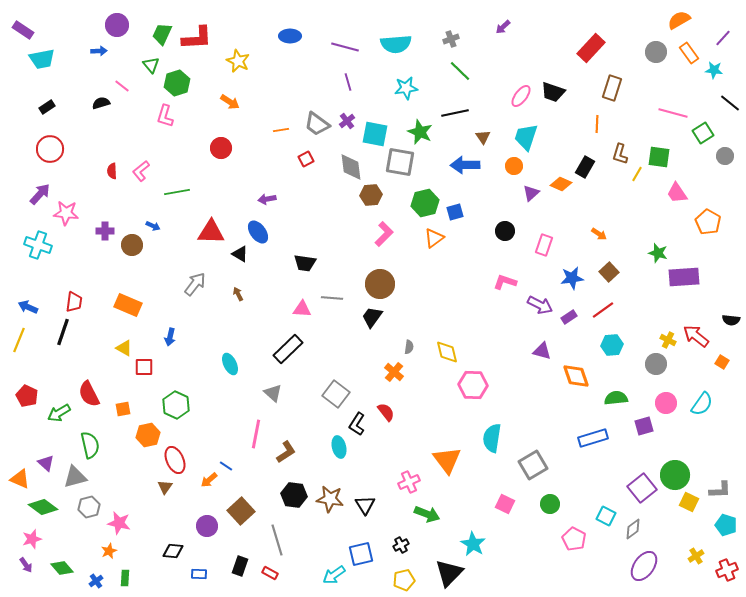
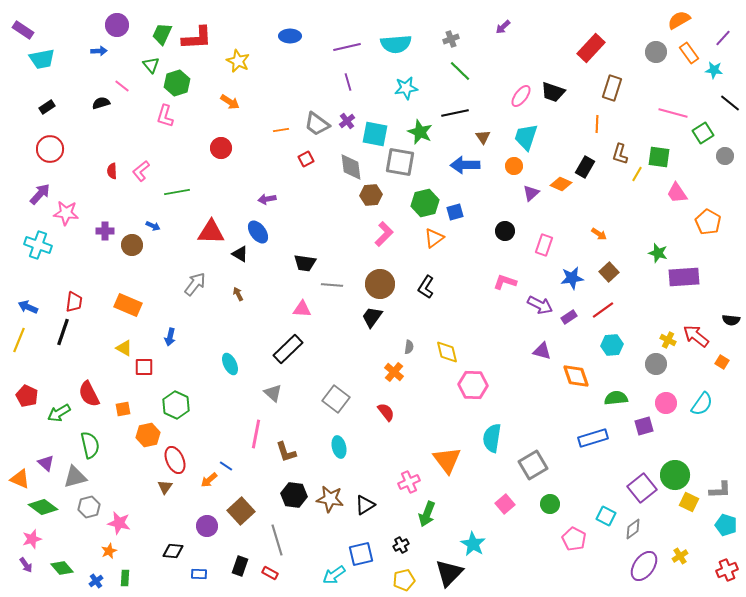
purple line at (345, 47): moved 2 px right; rotated 28 degrees counterclockwise
gray line at (332, 298): moved 13 px up
gray square at (336, 394): moved 5 px down
black L-shape at (357, 424): moved 69 px right, 137 px up
brown L-shape at (286, 452): rotated 105 degrees clockwise
pink square at (505, 504): rotated 24 degrees clockwise
black triangle at (365, 505): rotated 30 degrees clockwise
green arrow at (427, 514): rotated 90 degrees clockwise
yellow cross at (696, 556): moved 16 px left
